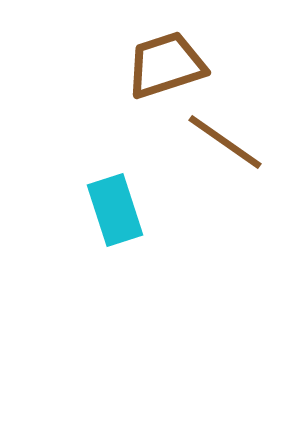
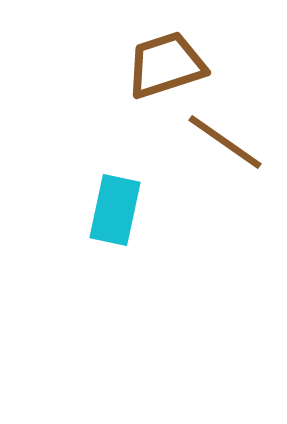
cyan rectangle: rotated 30 degrees clockwise
